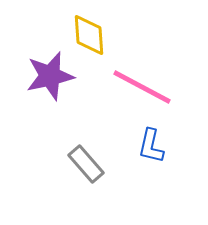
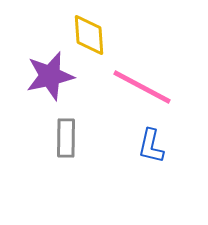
gray rectangle: moved 20 px left, 26 px up; rotated 42 degrees clockwise
